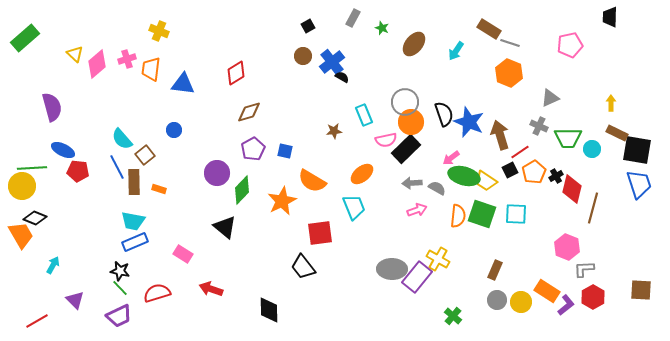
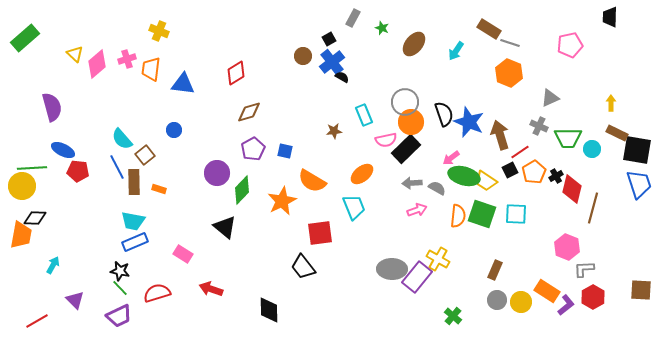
black square at (308, 26): moved 21 px right, 13 px down
black diamond at (35, 218): rotated 20 degrees counterclockwise
orange trapezoid at (21, 235): rotated 40 degrees clockwise
